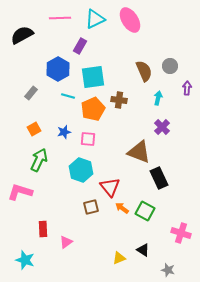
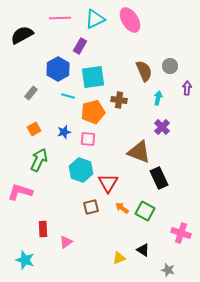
orange pentagon: moved 3 px down; rotated 10 degrees clockwise
red triangle: moved 2 px left, 4 px up; rotated 10 degrees clockwise
